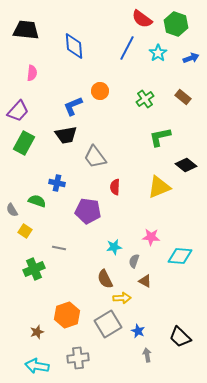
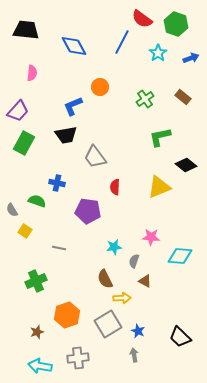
blue diamond at (74, 46): rotated 24 degrees counterclockwise
blue line at (127, 48): moved 5 px left, 6 px up
orange circle at (100, 91): moved 4 px up
green cross at (34, 269): moved 2 px right, 12 px down
gray arrow at (147, 355): moved 13 px left
cyan arrow at (37, 366): moved 3 px right
